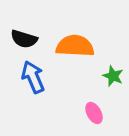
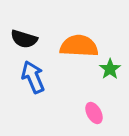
orange semicircle: moved 4 px right
green star: moved 3 px left, 7 px up; rotated 15 degrees clockwise
